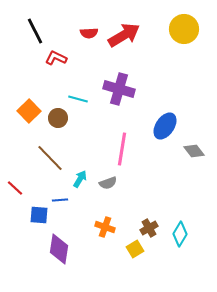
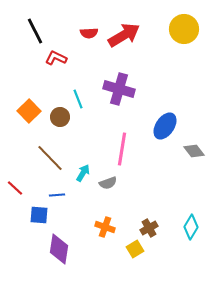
cyan line: rotated 54 degrees clockwise
brown circle: moved 2 px right, 1 px up
cyan arrow: moved 3 px right, 6 px up
blue line: moved 3 px left, 5 px up
cyan diamond: moved 11 px right, 7 px up
